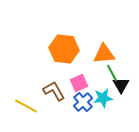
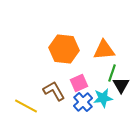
orange triangle: moved 4 px up
green line: rotated 48 degrees clockwise
